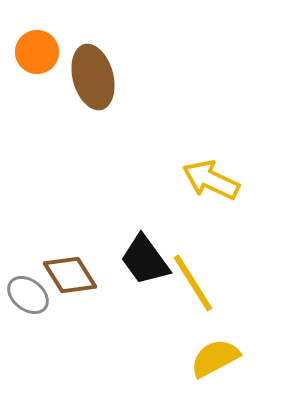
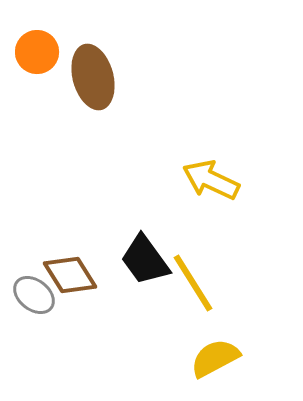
gray ellipse: moved 6 px right
